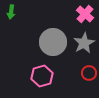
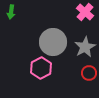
pink cross: moved 2 px up
gray star: moved 1 px right, 4 px down
pink hexagon: moved 1 px left, 8 px up; rotated 10 degrees counterclockwise
